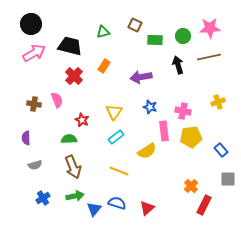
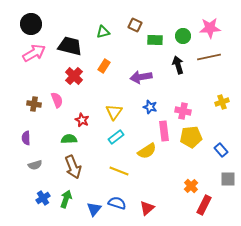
yellow cross: moved 4 px right
green arrow: moved 9 px left, 3 px down; rotated 60 degrees counterclockwise
